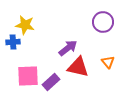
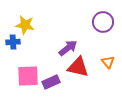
purple rectangle: rotated 18 degrees clockwise
